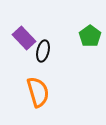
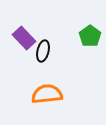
orange semicircle: moved 9 px right, 2 px down; rotated 80 degrees counterclockwise
